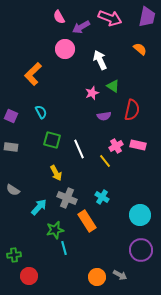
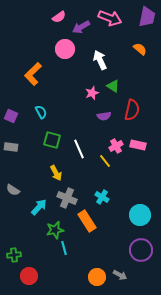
pink semicircle: rotated 96 degrees counterclockwise
